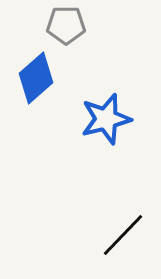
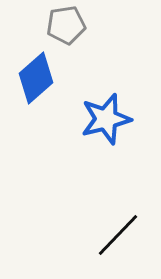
gray pentagon: rotated 9 degrees counterclockwise
black line: moved 5 px left
